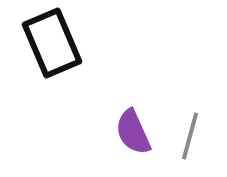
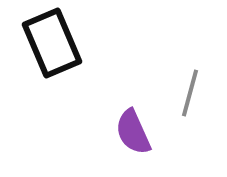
gray line: moved 43 px up
